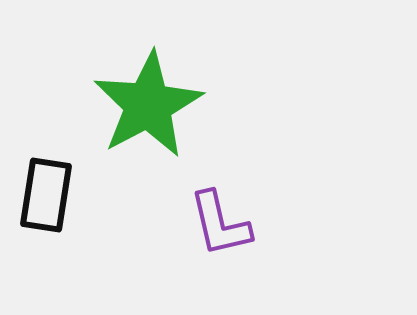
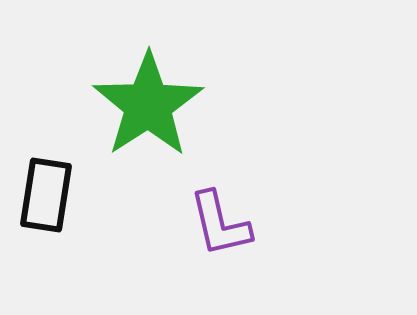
green star: rotated 5 degrees counterclockwise
